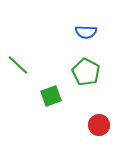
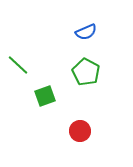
blue semicircle: rotated 25 degrees counterclockwise
green square: moved 6 px left
red circle: moved 19 px left, 6 px down
